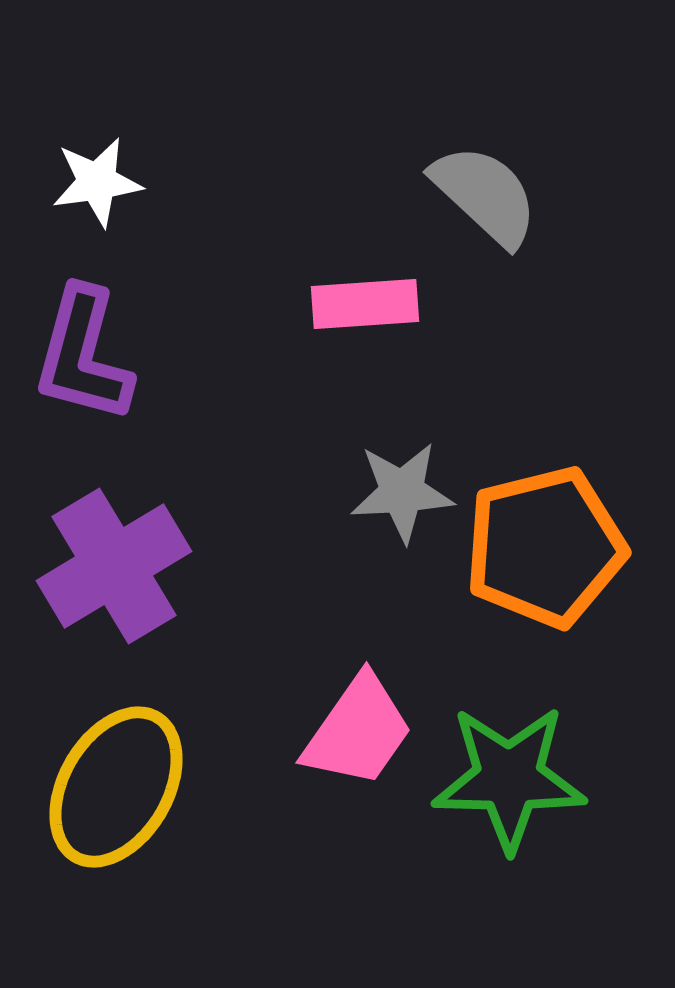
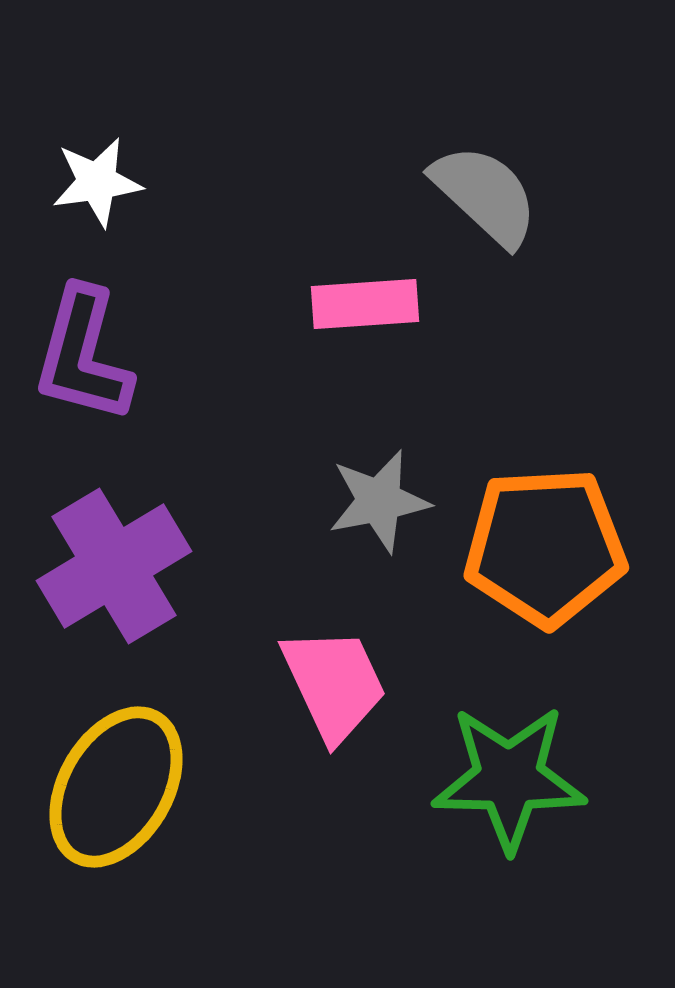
gray star: moved 23 px left, 9 px down; rotated 8 degrees counterclockwise
orange pentagon: rotated 11 degrees clockwise
pink trapezoid: moved 24 px left, 47 px up; rotated 60 degrees counterclockwise
